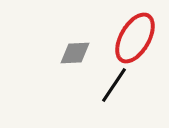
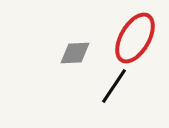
black line: moved 1 px down
